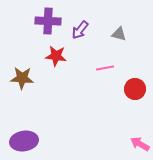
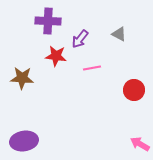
purple arrow: moved 9 px down
gray triangle: rotated 14 degrees clockwise
pink line: moved 13 px left
red circle: moved 1 px left, 1 px down
